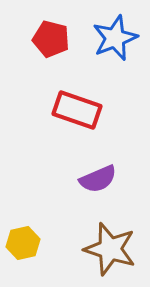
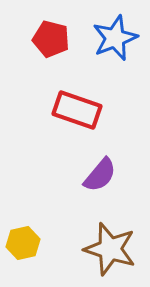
purple semicircle: moved 2 px right, 4 px up; rotated 27 degrees counterclockwise
